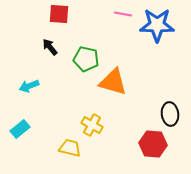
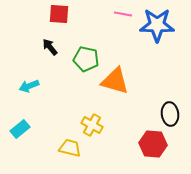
orange triangle: moved 2 px right, 1 px up
